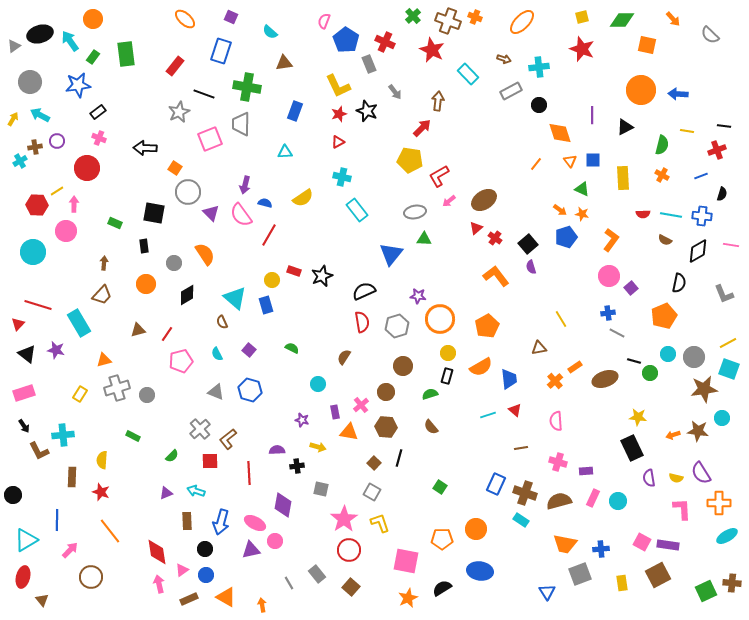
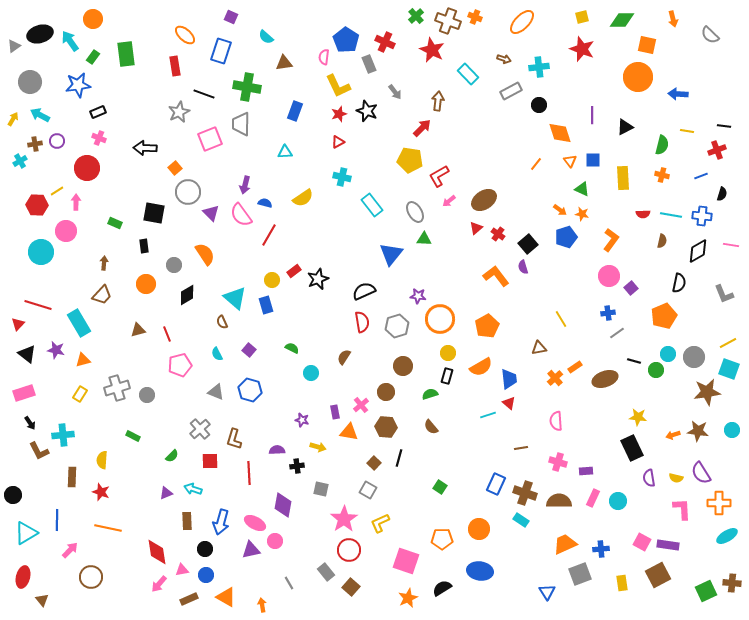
green cross at (413, 16): moved 3 px right
orange ellipse at (185, 19): moved 16 px down
orange arrow at (673, 19): rotated 28 degrees clockwise
pink semicircle at (324, 21): moved 36 px down; rotated 14 degrees counterclockwise
cyan semicircle at (270, 32): moved 4 px left, 5 px down
red rectangle at (175, 66): rotated 48 degrees counterclockwise
orange circle at (641, 90): moved 3 px left, 13 px up
black rectangle at (98, 112): rotated 14 degrees clockwise
brown cross at (35, 147): moved 3 px up
orange square at (175, 168): rotated 16 degrees clockwise
orange cross at (662, 175): rotated 16 degrees counterclockwise
pink arrow at (74, 204): moved 2 px right, 2 px up
cyan rectangle at (357, 210): moved 15 px right, 5 px up
gray ellipse at (415, 212): rotated 70 degrees clockwise
red cross at (495, 238): moved 3 px right, 4 px up
brown semicircle at (665, 240): moved 3 px left, 1 px down; rotated 104 degrees counterclockwise
cyan circle at (33, 252): moved 8 px right
gray circle at (174, 263): moved 2 px down
purple semicircle at (531, 267): moved 8 px left
red rectangle at (294, 271): rotated 56 degrees counterclockwise
black star at (322, 276): moved 4 px left, 3 px down
gray line at (617, 333): rotated 63 degrees counterclockwise
red line at (167, 334): rotated 56 degrees counterclockwise
orange triangle at (104, 360): moved 21 px left
pink pentagon at (181, 361): moved 1 px left, 4 px down
green circle at (650, 373): moved 6 px right, 3 px up
orange cross at (555, 381): moved 3 px up
cyan circle at (318, 384): moved 7 px left, 11 px up
brown star at (704, 389): moved 3 px right, 3 px down
red triangle at (515, 410): moved 6 px left, 7 px up
cyan circle at (722, 418): moved 10 px right, 12 px down
black arrow at (24, 426): moved 6 px right, 3 px up
brown L-shape at (228, 439): moved 6 px right; rotated 35 degrees counterclockwise
cyan arrow at (196, 491): moved 3 px left, 2 px up
gray square at (372, 492): moved 4 px left, 2 px up
brown semicircle at (559, 501): rotated 15 degrees clockwise
yellow L-shape at (380, 523): rotated 95 degrees counterclockwise
orange circle at (476, 529): moved 3 px right
orange line at (110, 531): moved 2 px left, 3 px up; rotated 40 degrees counterclockwise
cyan triangle at (26, 540): moved 7 px up
orange trapezoid at (565, 544): rotated 145 degrees clockwise
pink square at (406, 561): rotated 8 degrees clockwise
pink triangle at (182, 570): rotated 24 degrees clockwise
gray rectangle at (317, 574): moved 9 px right, 2 px up
pink arrow at (159, 584): rotated 126 degrees counterclockwise
